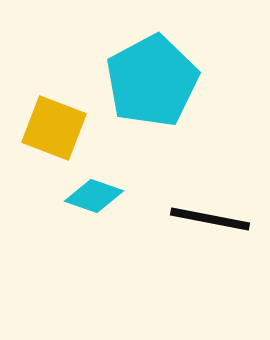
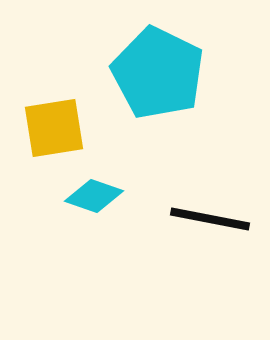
cyan pentagon: moved 6 px right, 8 px up; rotated 18 degrees counterclockwise
yellow square: rotated 30 degrees counterclockwise
